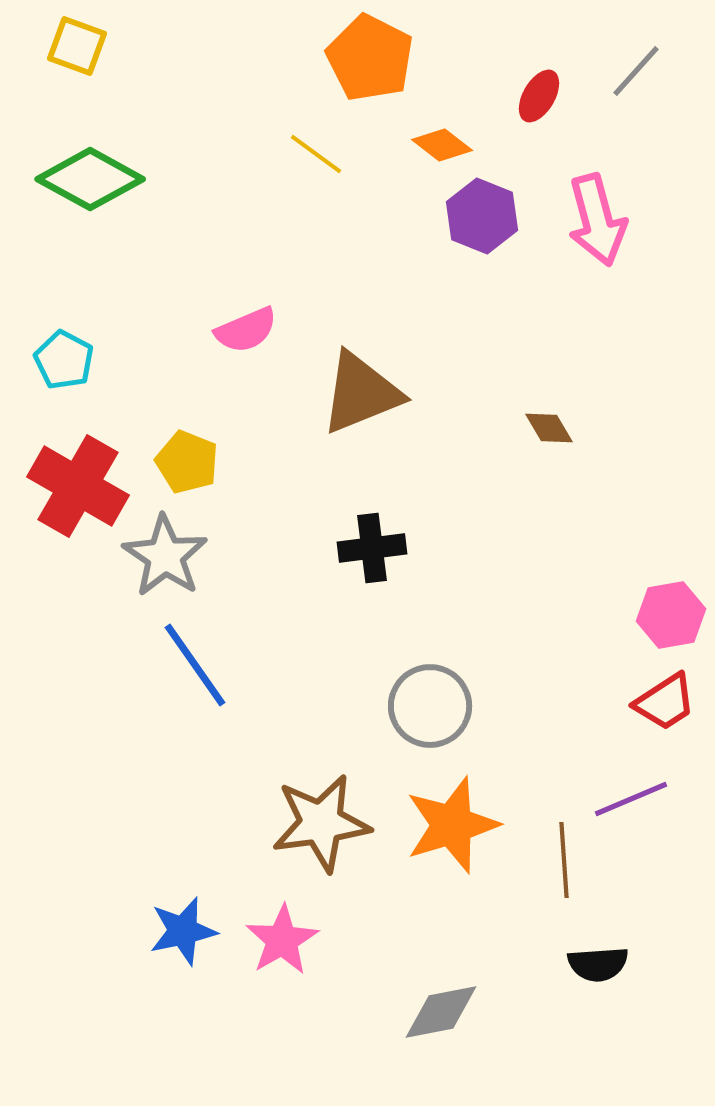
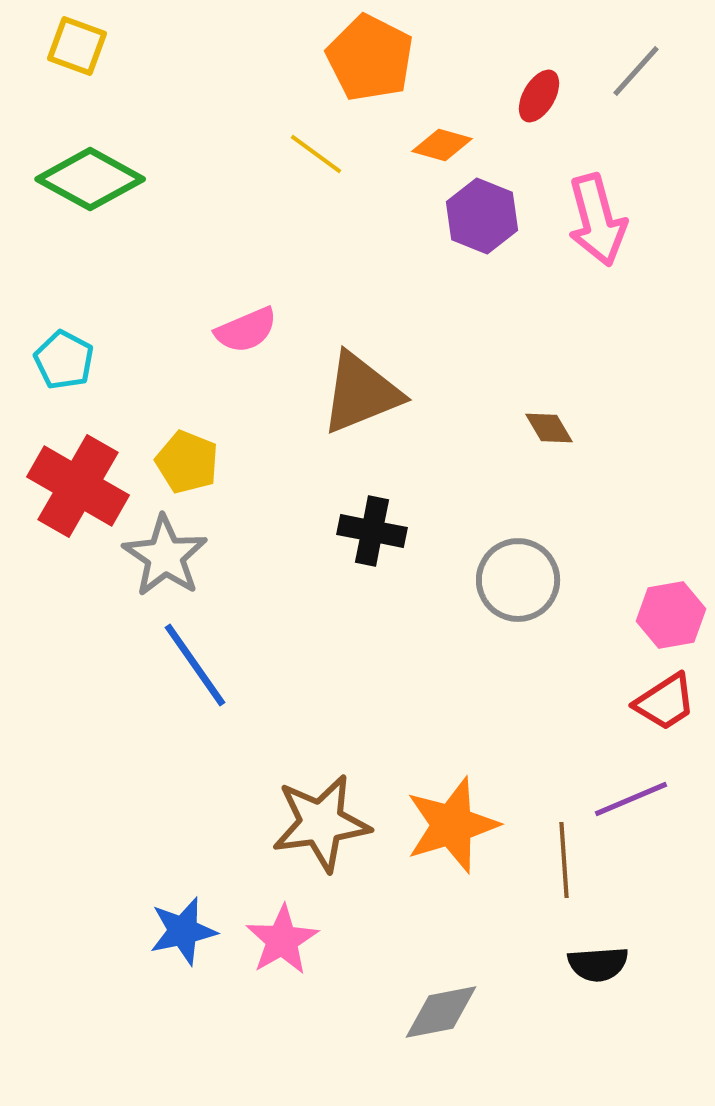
orange diamond: rotated 22 degrees counterclockwise
black cross: moved 17 px up; rotated 18 degrees clockwise
gray circle: moved 88 px right, 126 px up
